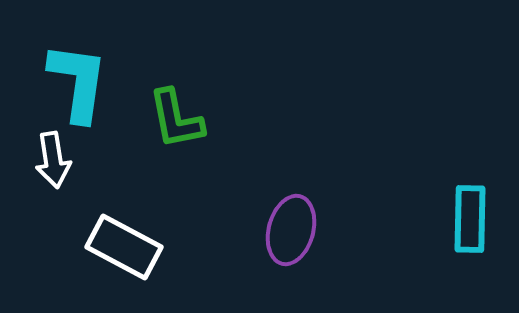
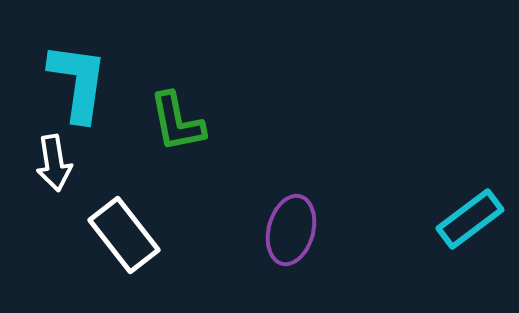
green L-shape: moved 1 px right, 3 px down
white arrow: moved 1 px right, 3 px down
cyan rectangle: rotated 52 degrees clockwise
white rectangle: moved 12 px up; rotated 24 degrees clockwise
